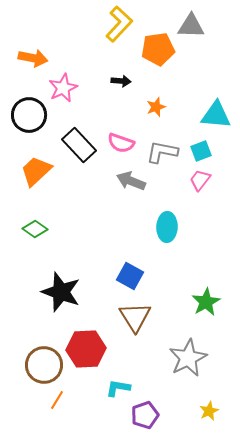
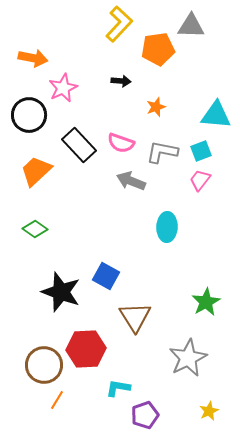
blue square: moved 24 px left
